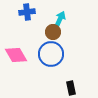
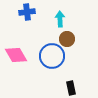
cyan arrow: rotated 28 degrees counterclockwise
brown circle: moved 14 px right, 7 px down
blue circle: moved 1 px right, 2 px down
